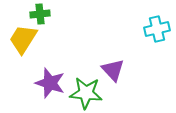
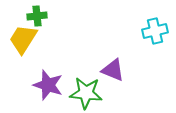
green cross: moved 3 px left, 2 px down
cyan cross: moved 2 px left, 2 px down
purple triangle: rotated 25 degrees counterclockwise
purple star: moved 2 px left, 2 px down
